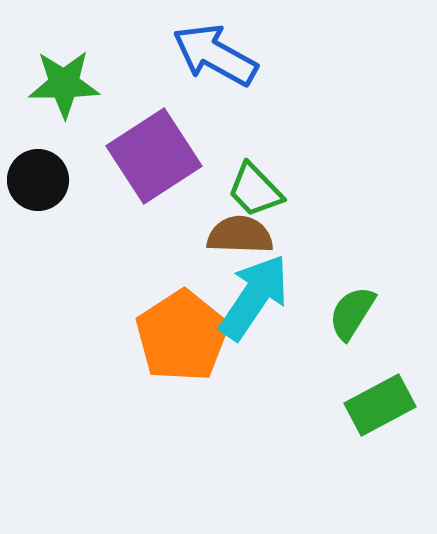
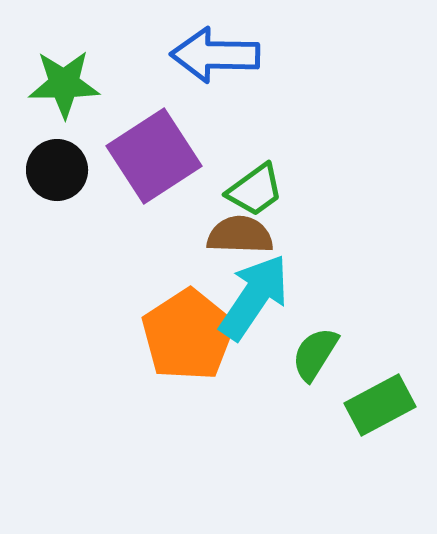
blue arrow: rotated 28 degrees counterclockwise
black circle: moved 19 px right, 10 px up
green trapezoid: rotated 82 degrees counterclockwise
green semicircle: moved 37 px left, 41 px down
orange pentagon: moved 6 px right, 1 px up
